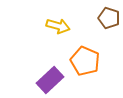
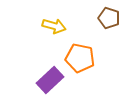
yellow arrow: moved 4 px left
orange pentagon: moved 5 px left, 3 px up; rotated 12 degrees counterclockwise
